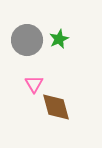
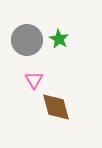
green star: rotated 18 degrees counterclockwise
pink triangle: moved 4 px up
